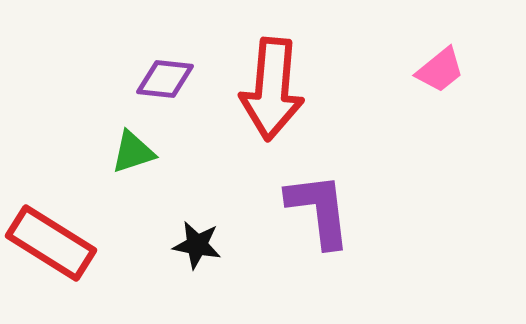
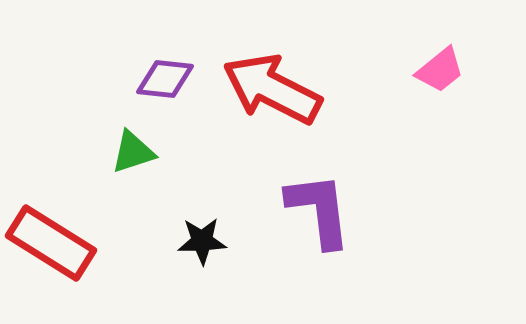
red arrow: rotated 112 degrees clockwise
black star: moved 5 px right, 4 px up; rotated 12 degrees counterclockwise
